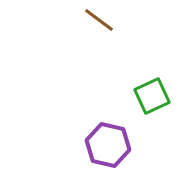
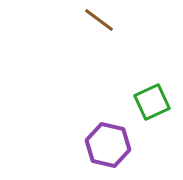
green square: moved 6 px down
